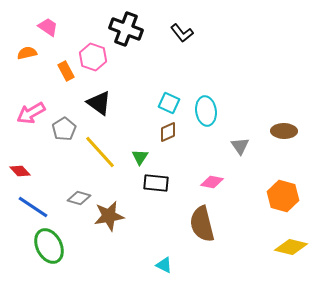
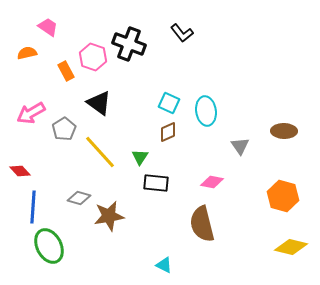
black cross: moved 3 px right, 15 px down
blue line: rotated 60 degrees clockwise
